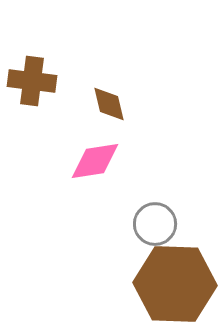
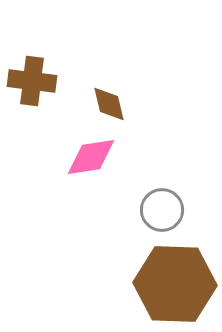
pink diamond: moved 4 px left, 4 px up
gray circle: moved 7 px right, 14 px up
